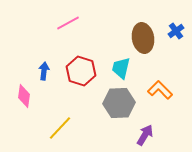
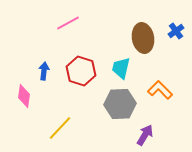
gray hexagon: moved 1 px right, 1 px down
